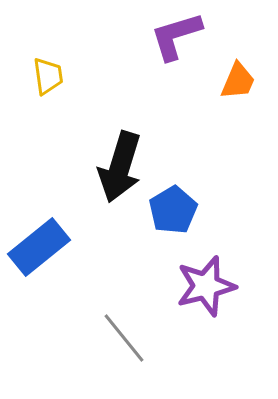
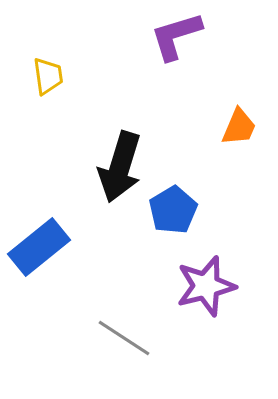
orange trapezoid: moved 1 px right, 46 px down
gray line: rotated 18 degrees counterclockwise
